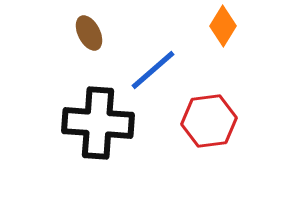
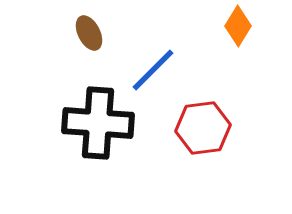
orange diamond: moved 15 px right
blue line: rotated 4 degrees counterclockwise
red hexagon: moved 6 px left, 7 px down
